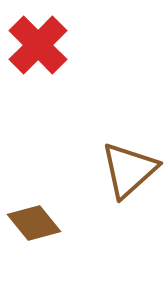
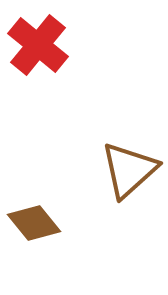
red cross: rotated 6 degrees counterclockwise
